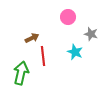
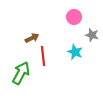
pink circle: moved 6 px right
gray star: moved 1 px right, 1 px down
green arrow: rotated 15 degrees clockwise
